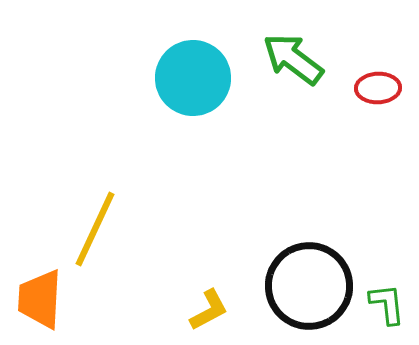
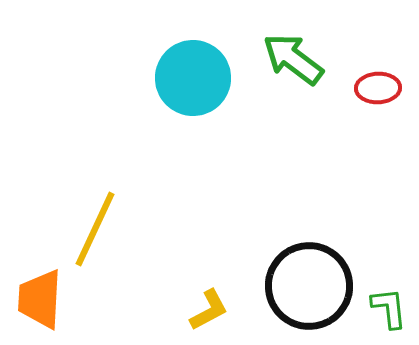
green L-shape: moved 2 px right, 4 px down
